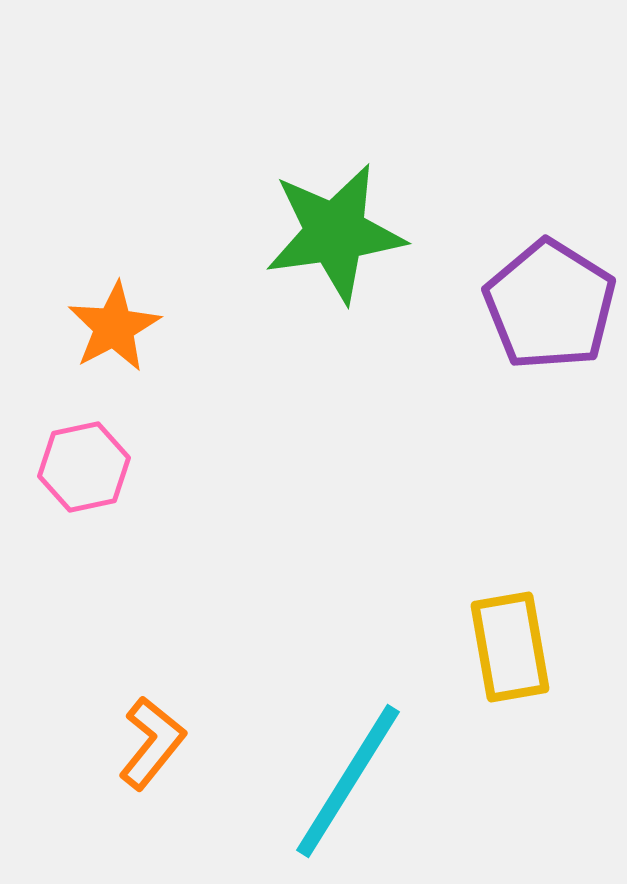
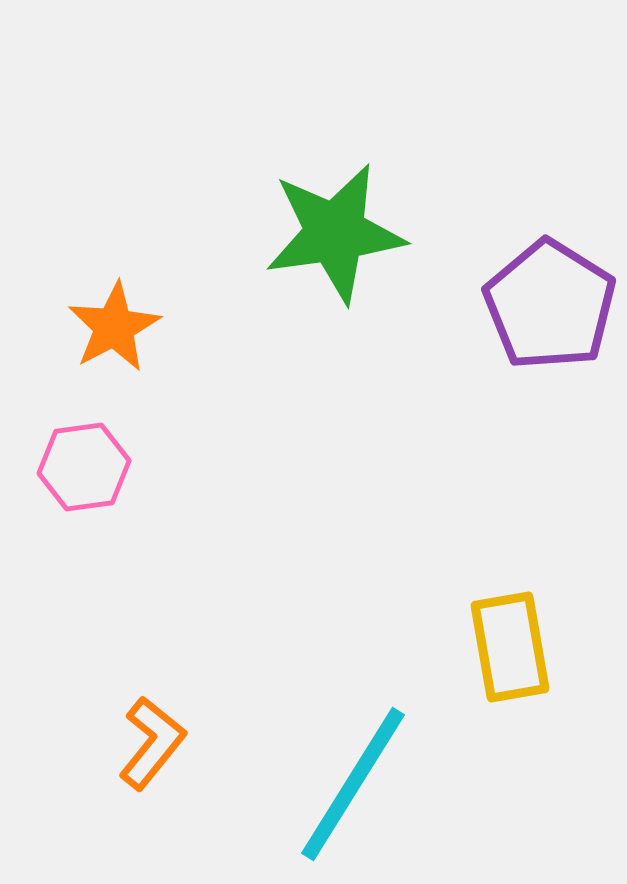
pink hexagon: rotated 4 degrees clockwise
cyan line: moved 5 px right, 3 px down
